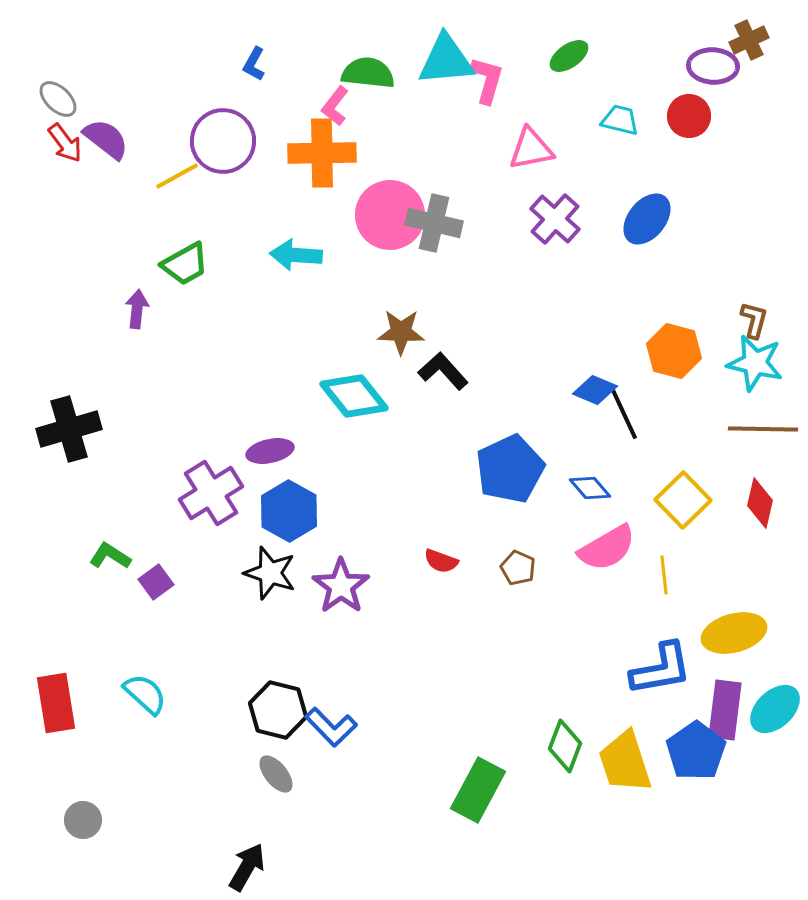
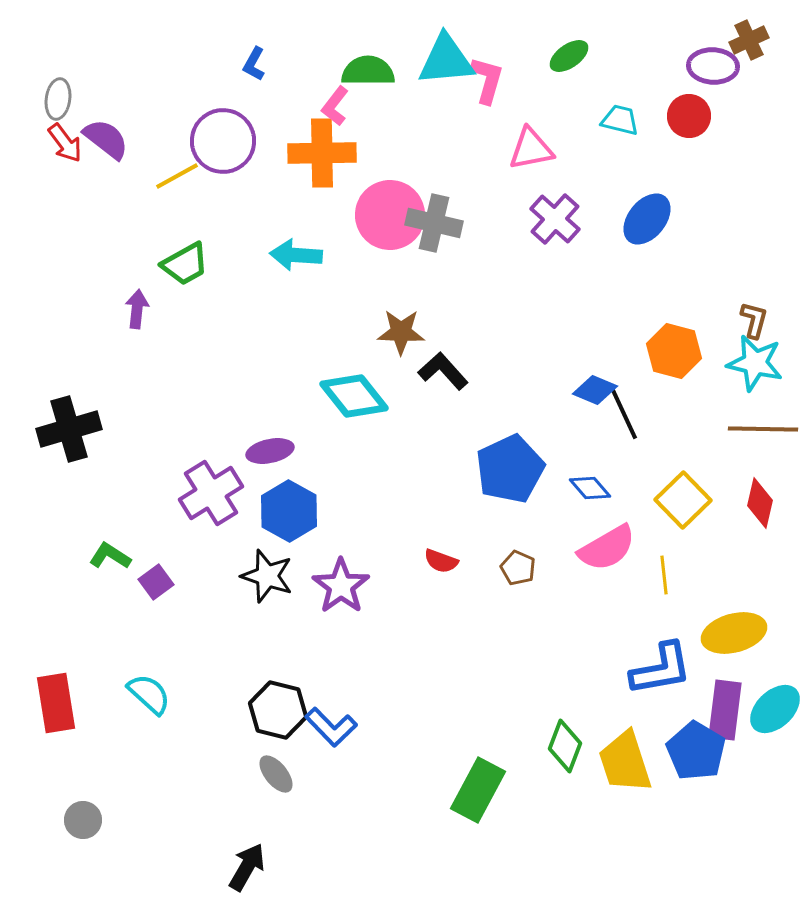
green semicircle at (368, 73): moved 2 px up; rotated 6 degrees counterclockwise
gray ellipse at (58, 99): rotated 54 degrees clockwise
black star at (270, 573): moved 3 px left, 3 px down
cyan semicircle at (145, 694): moved 4 px right
blue pentagon at (696, 751): rotated 6 degrees counterclockwise
